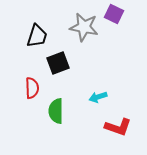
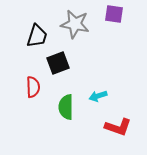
purple square: rotated 18 degrees counterclockwise
gray star: moved 9 px left, 3 px up
red semicircle: moved 1 px right, 1 px up
cyan arrow: moved 1 px up
green semicircle: moved 10 px right, 4 px up
